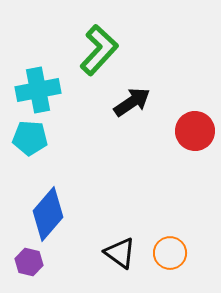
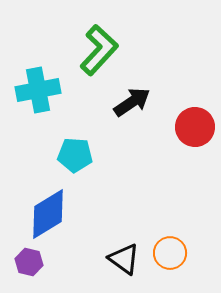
red circle: moved 4 px up
cyan pentagon: moved 45 px right, 17 px down
blue diamond: rotated 18 degrees clockwise
black triangle: moved 4 px right, 6 px down
